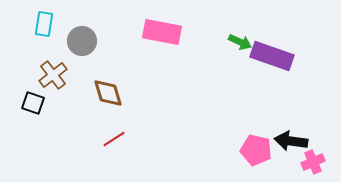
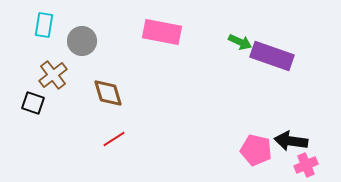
cyan rectangle: moved 1 px down
pink cross: moved 7 px left, 3 px down
